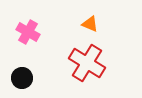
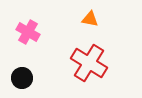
orange triangle: moved 5 px up; rotated 12 degrees counterclockwise
red cross: moved 2 px right
